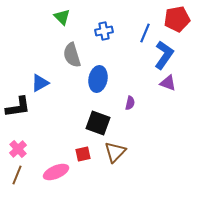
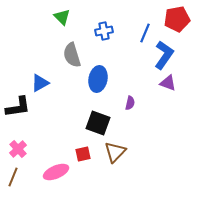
brown line: moved 4 px left, 2 px down
